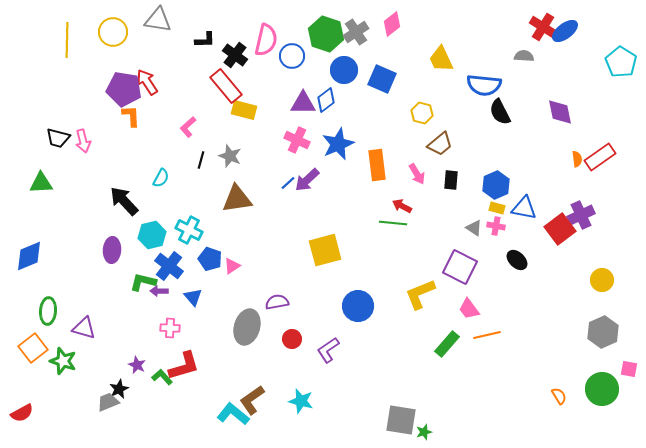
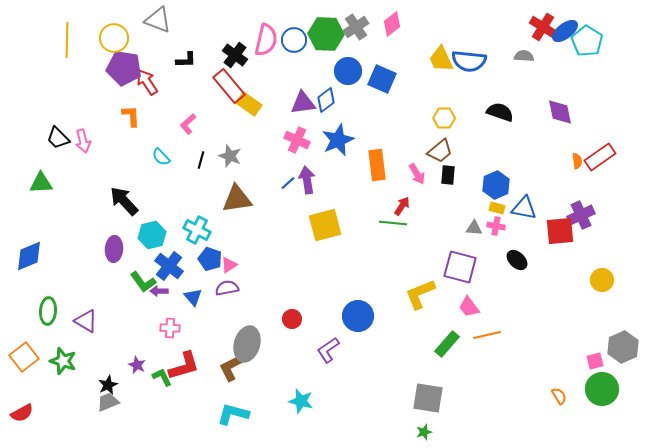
gray triangle at (158, 20): rotated 12 degrees clockwise
yellow circle at (113, 32): moved 1 px right, 6 px down
gray cross at (356, 32): moved 5 px up
green hexagon at (326, 34): rotated 16 degrees counterclockwise
black L-shape at (205, 40): moved 19 px left, 20 px down
blue circle at (292, 56): moved 2 px right, 16 px up
cyan pentagon at (621, 62): moved 34 px left, 21 px up
blue circle at (344, 70): moved 4 px right, 1 px down
blue semicircle at (484, 85): moved 15 px left, 24 px up
red rectangle at (226, 86): moved 3 px right
purple pentagon at (124, 89): moved 21 px up
purple triangle at (303, 103): rotated 8 degrees counterclockwise
yellow rectangle at (244, 110): moved 5 px right, 6 px up; rotated 20 degrees clockwise
black semicircle at (500, 112): rotated 136 degrees clockwise
yellow hexagon at (422, 113): moved 22 px right, 5 px down; rotated 15 degrees counterclockwise
pink L-shape at (188, 127): moved 3 px up
black trapezoid at (58, 138): rotated 30 degrees clockwise
blue star at (338, 144): moved 4 px up
brown trapezoid at (440, 144): moved 7 px down
orange semicircle at (577, 159): moved 2 px down
cyan semicircle at (161, 178): moved 21 px up; rotated 108 degrees clockwise
purple arrow at (307, 180): rotated 124 degrees clockwise
black rectangle at (451, 180): moved 3 px left, 5 px up
red arrow at (402, 206): rotated 96 degrees clockwise
gray triangle at (474, 228): rotated 30 degrees counterclockwise
red square at (560, 229): moved 2 px down; rotated 32 degrees clockwise
cyan cross at (189, 230): moved 8 px right
purple ellipse at (112, 250): moved 2 px right, 1 px up
yellow square at (325, 250): moved 25 px up
pink triangle at (232, 266): moved 3 px left, 1 px up
purple square at (460, 267): rotated 12 degrees counterclockwise
green L-shape at (143, 282): rotated 140 degrees counterclockwise
purple semicircle at (277, 302): moved 50 px left, 14 px up
blue circle at (358, 306): moved 10 px down
pink trapezoid at (469, 309): moved 2 px up
gray ellipse at (247, 327): moved 17 px down
purple triangle at (84, 328): moved 2 px right, 7 px up; rotated 15 degrees clockwise
gray hexagon at (603, 332): moved 20 px right, 15 px down
red circle at (292, 339): moved 20 px up
orange square at (33, 348): moved 9 px left, 9 px down
pink square at (629, 369): moved 34 px left, 8 px up; rotated 24 degrees counterclockwise
green L-shape at (162, 377): rotated 15 degrees clockwise
black star at (119, 389): moved 11 px left, 4 px up
brown L-shape at (252, 400): moved 20 px left, 33 px up; rotated 8 degrees clockwise
cyan L-shape at (233, 414): rotated 24 degrees counterclockwise
gray square at (401, 420): moved 27 px right, 22 px up
